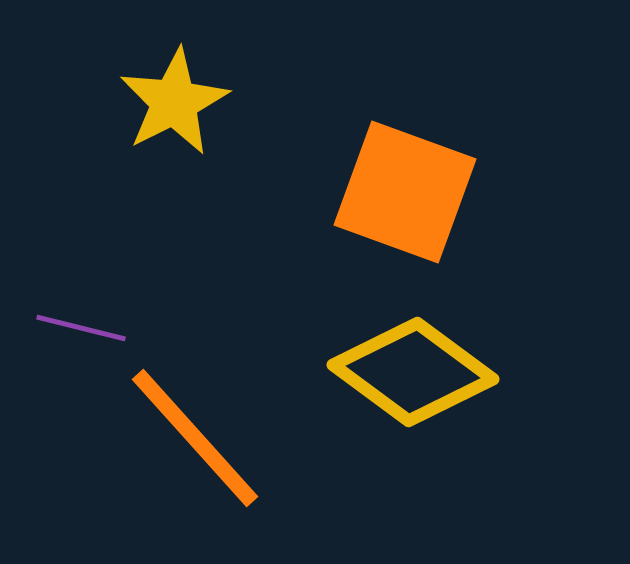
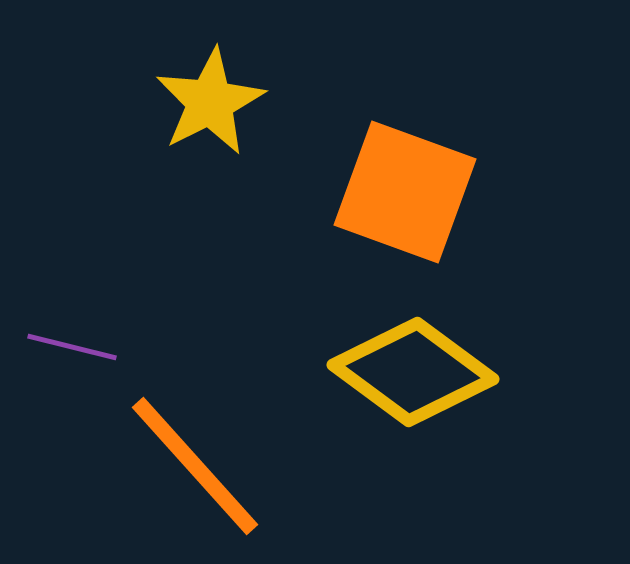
yellow star: moved 36 px right
purple line: moved 9 px left, 19 px down
orange line: moved 28 px down
